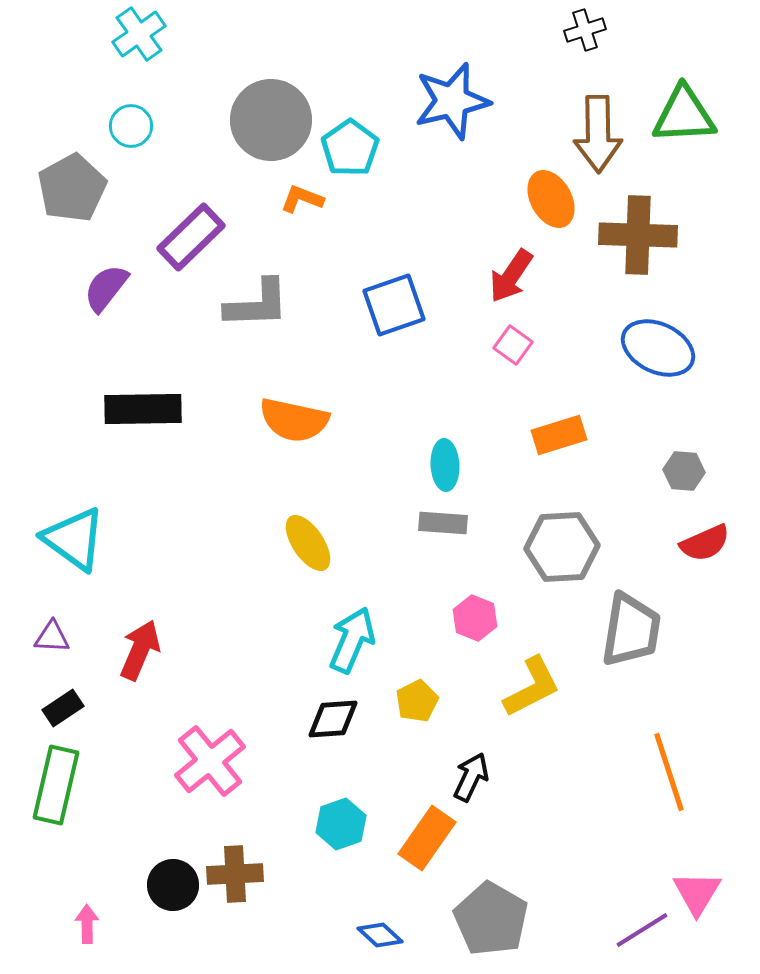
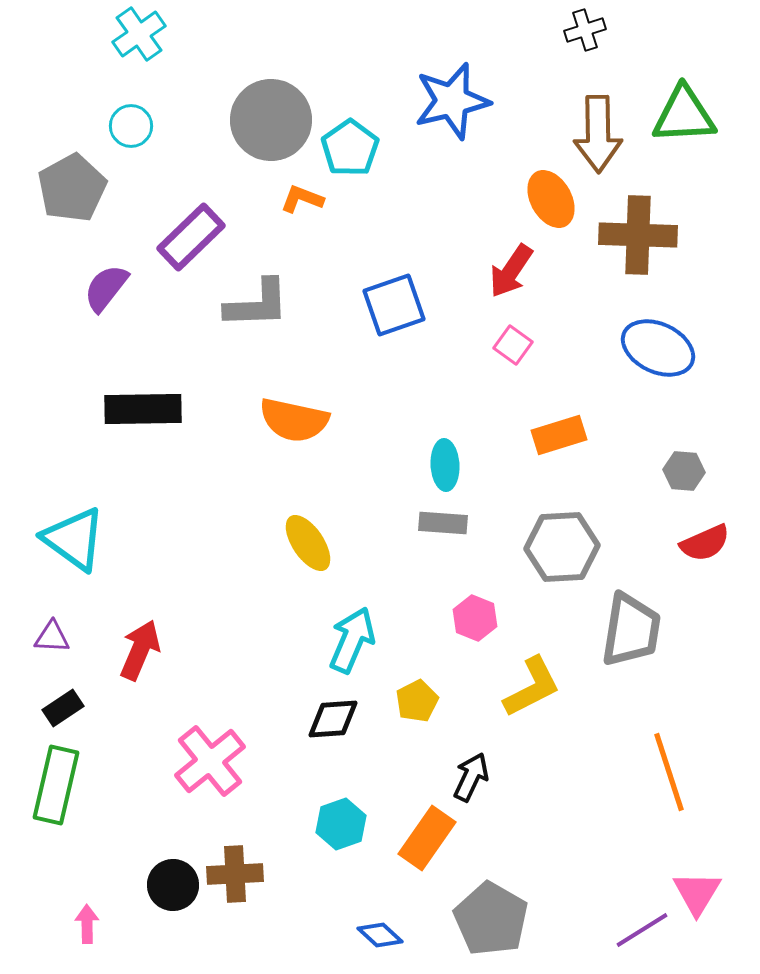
red arrow at (511, 276): moved 5 px up
